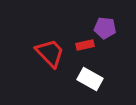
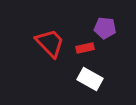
red rectangle: moved 3 px down
red trapezoid: moved 10 px up
